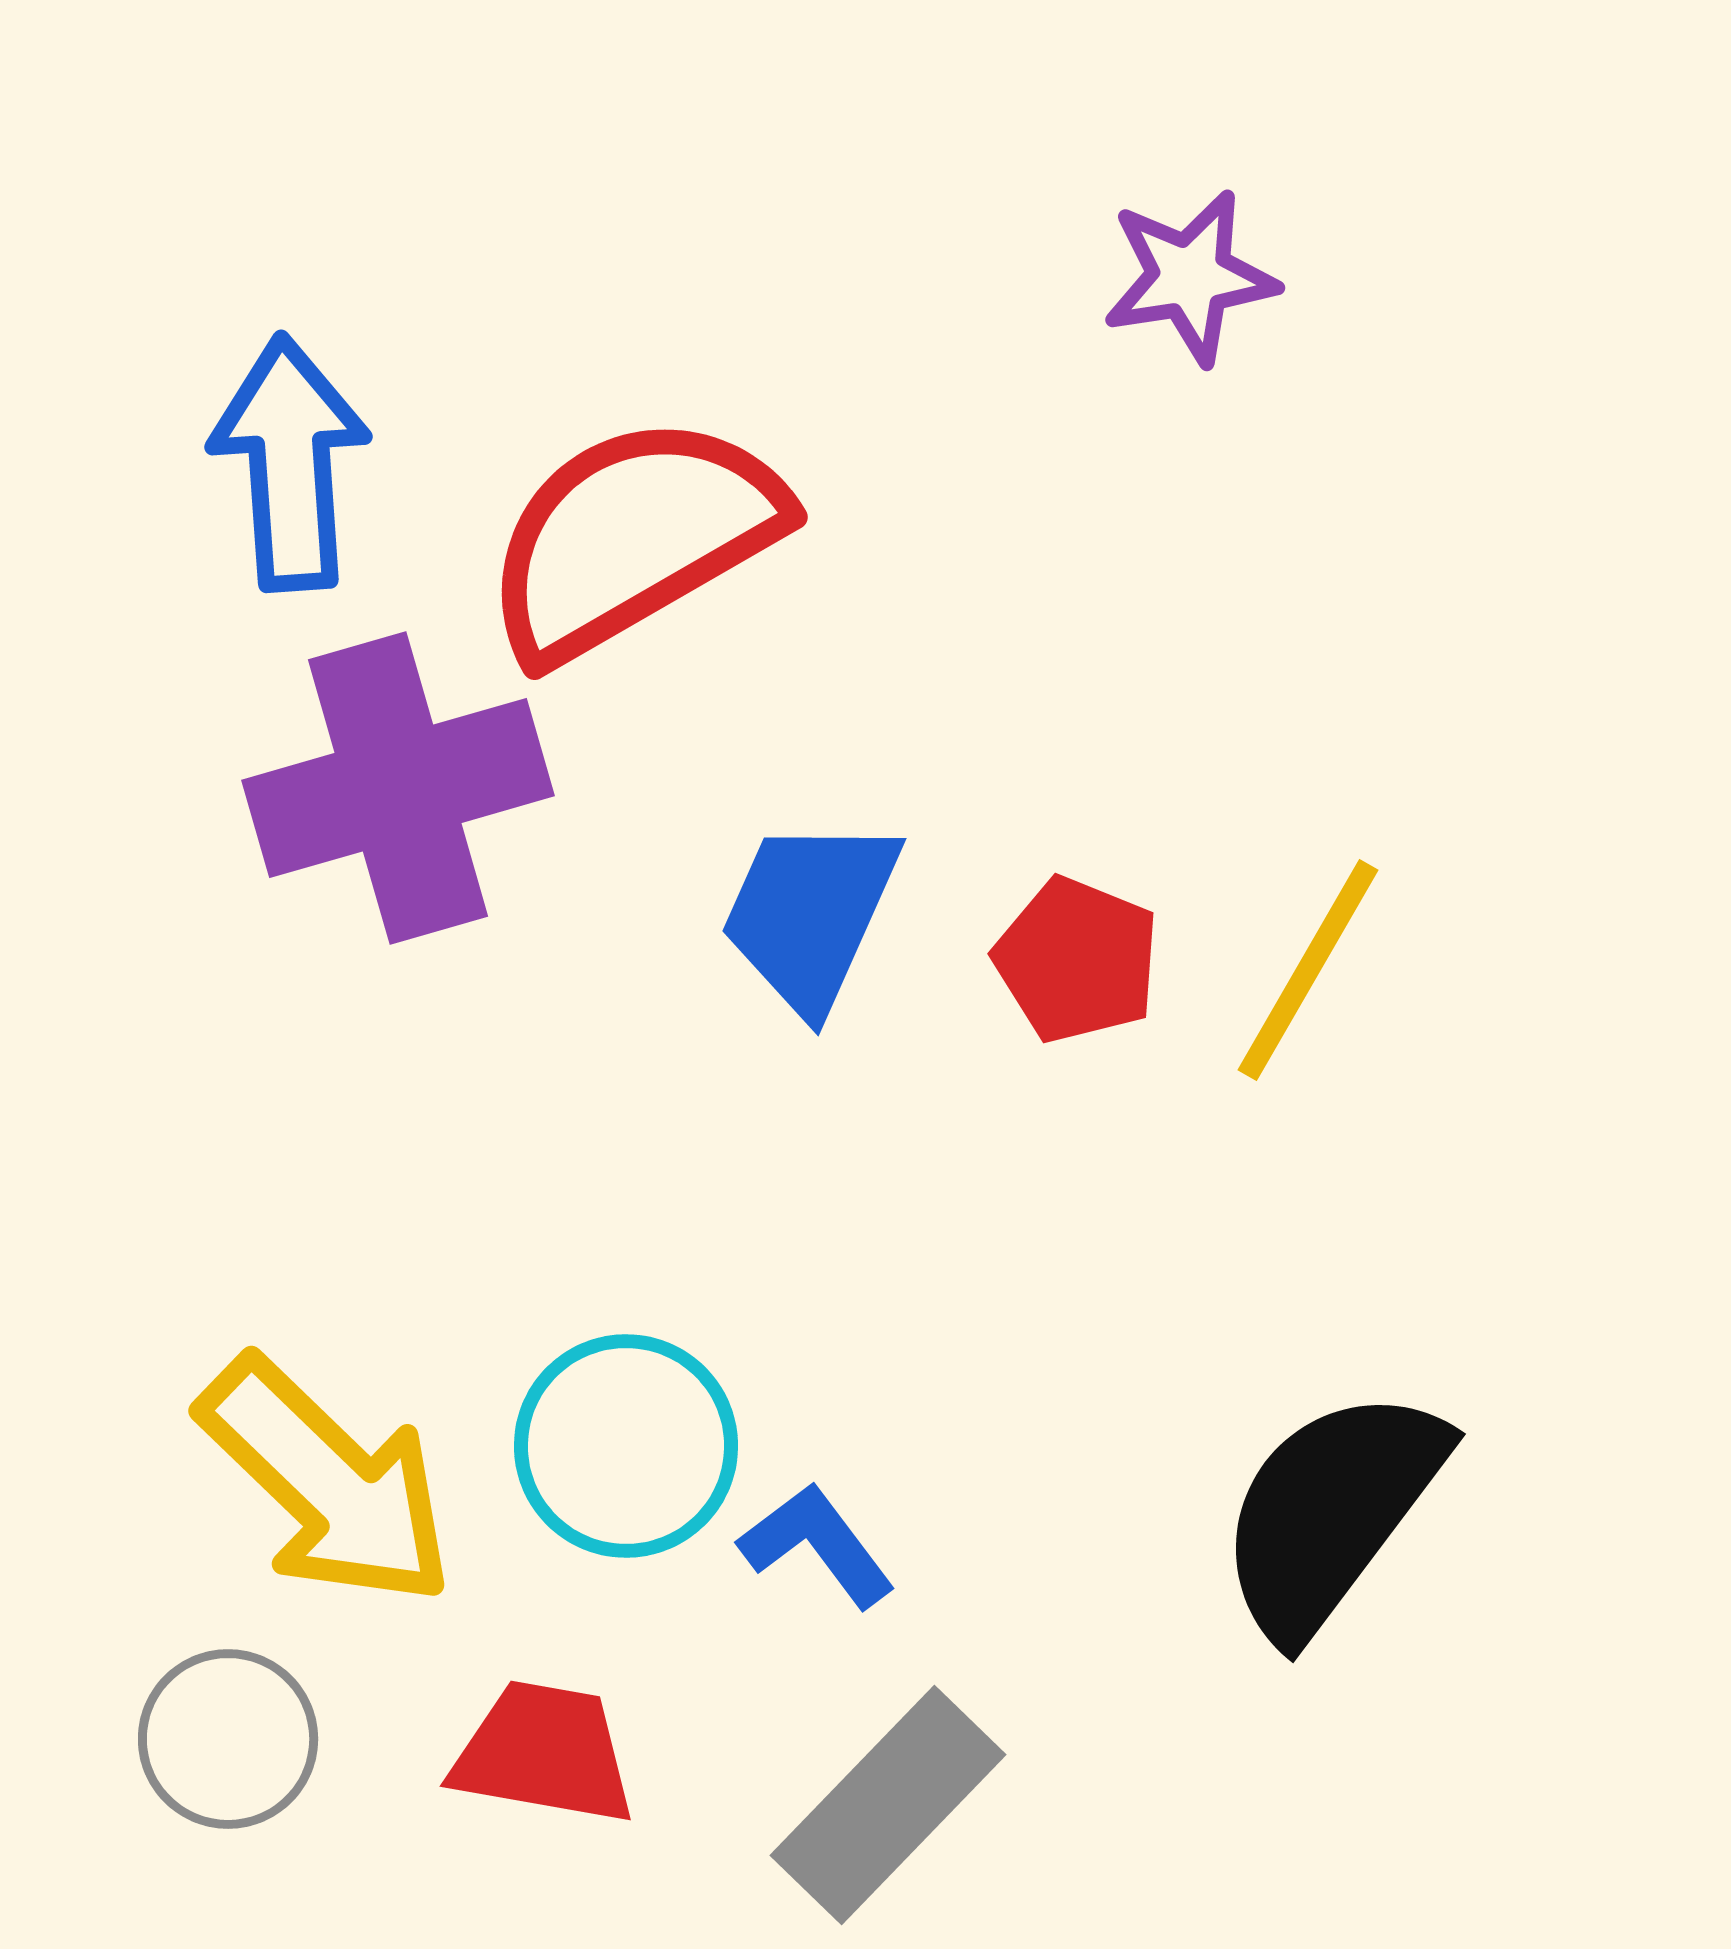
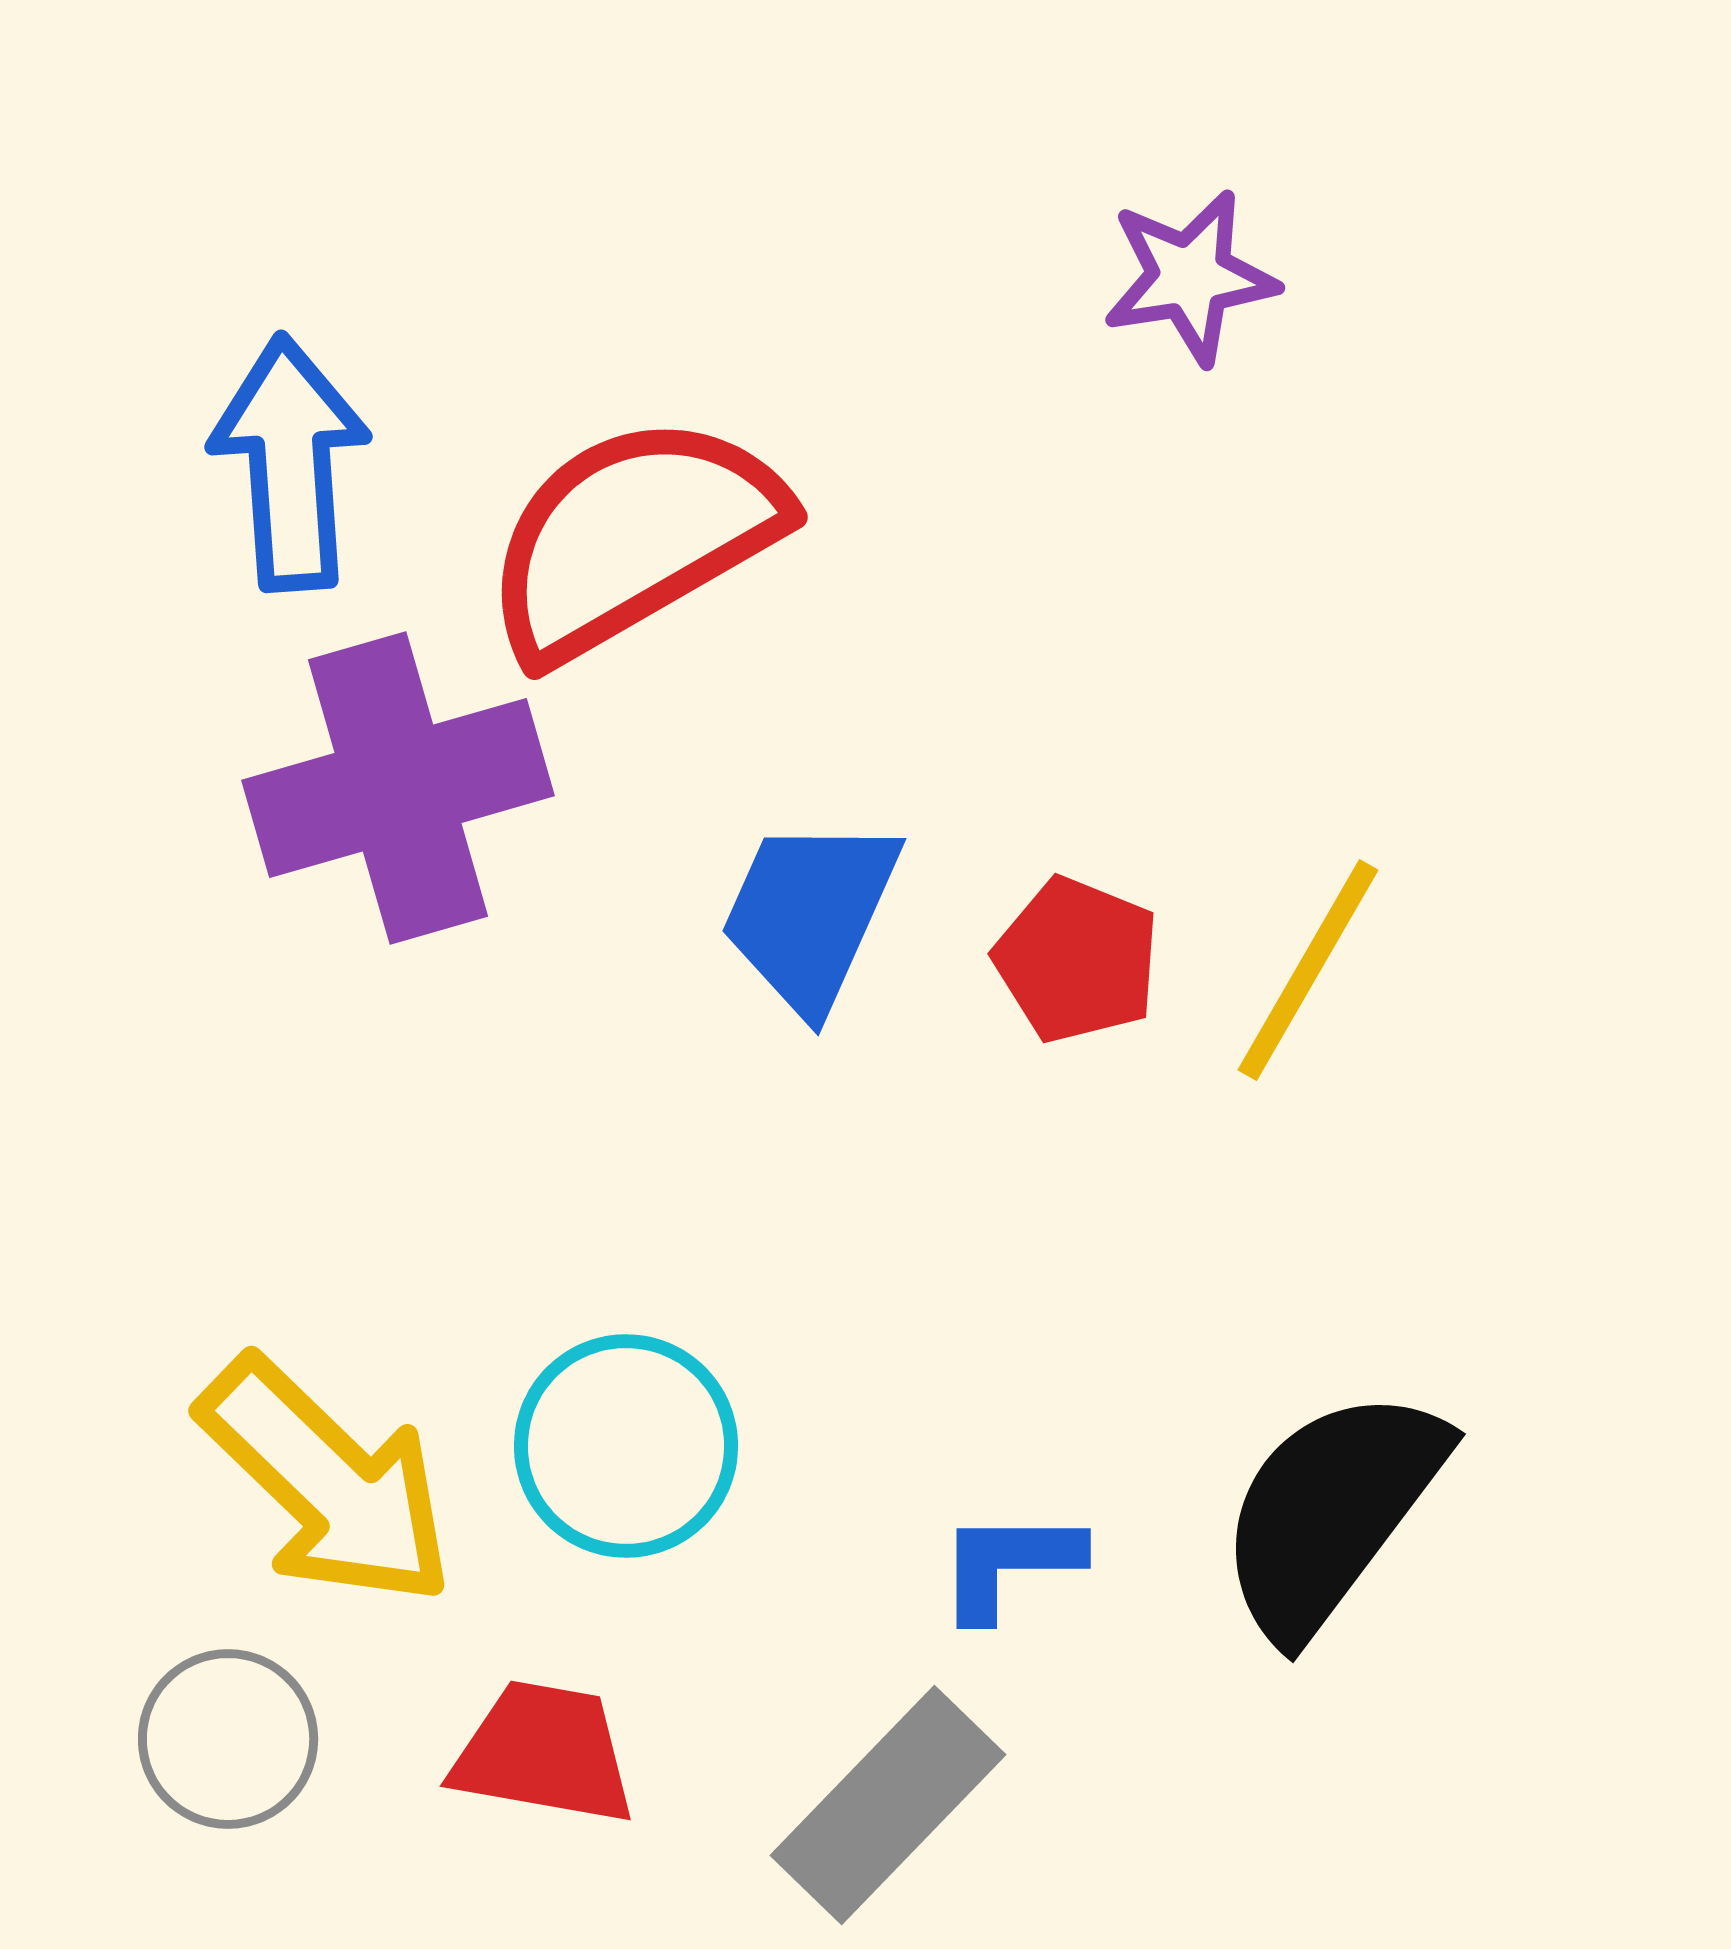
blue L-shape: moved 192 px right, 19 px down; rotated 53 degrees counterclockwise
